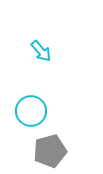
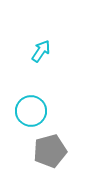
cyan arrow: rotated 105 degrees counterclockwise
